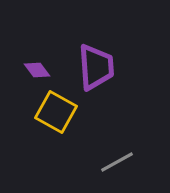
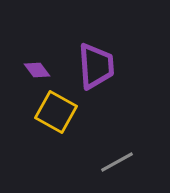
purple trapezoid: moved 1 px up
